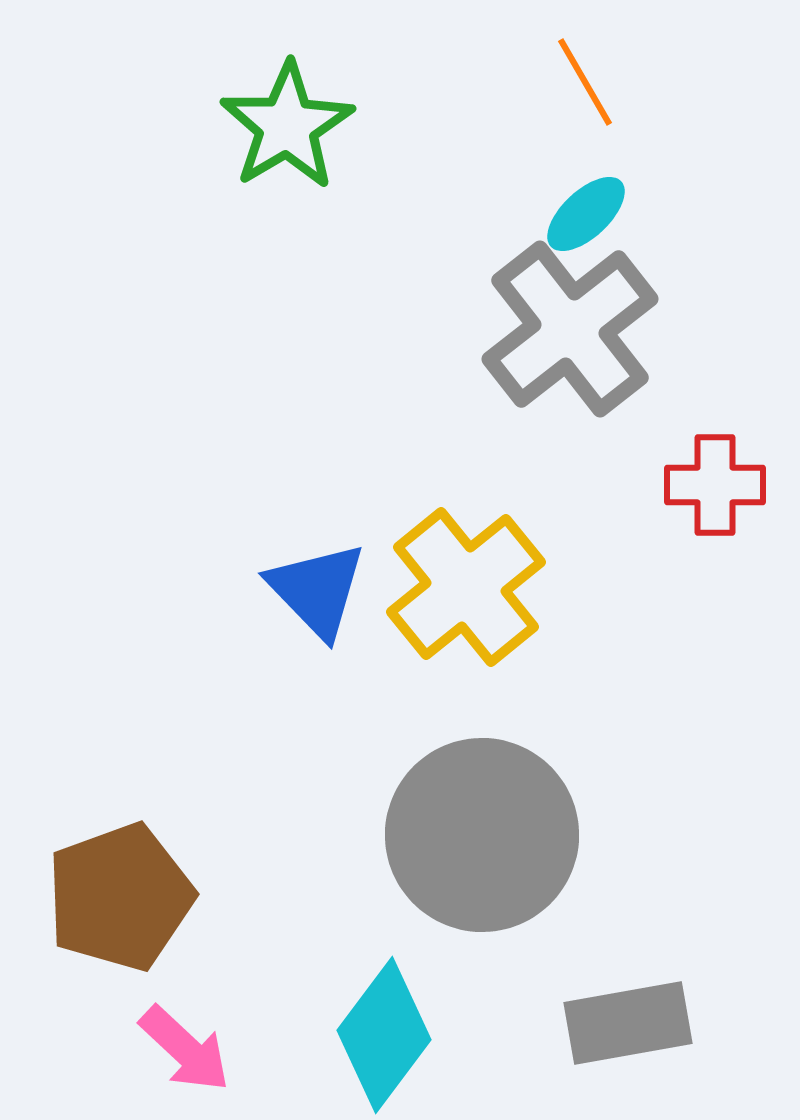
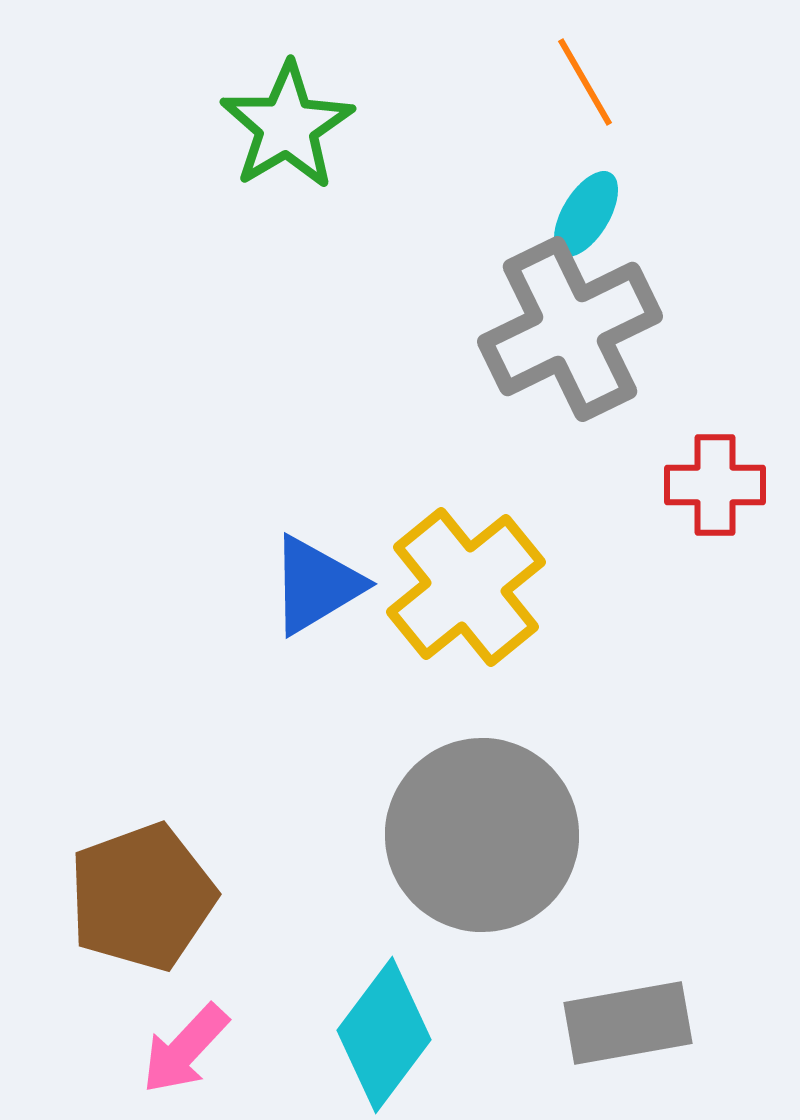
cyan ellipse: rotated 16 degrees counterclockwise
gray cross: rotated 12 degrees clockwise
blue triangle: moved 1 px left, 5 px up; rotated 43 degrees clockwise
brown pentagon: moved 22 px right
pink arrow: rotated 90 degrees clockwise
